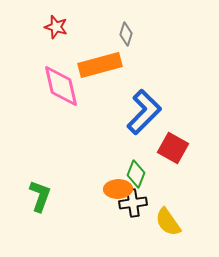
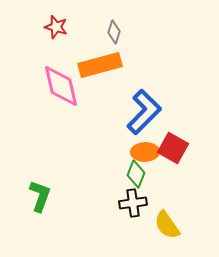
gray diamond: moved 12 px left, 2 px up
orange ellipse: moved 27 px right, 37 px up
yellow semicircle: moved 1 px left, 3 px down
